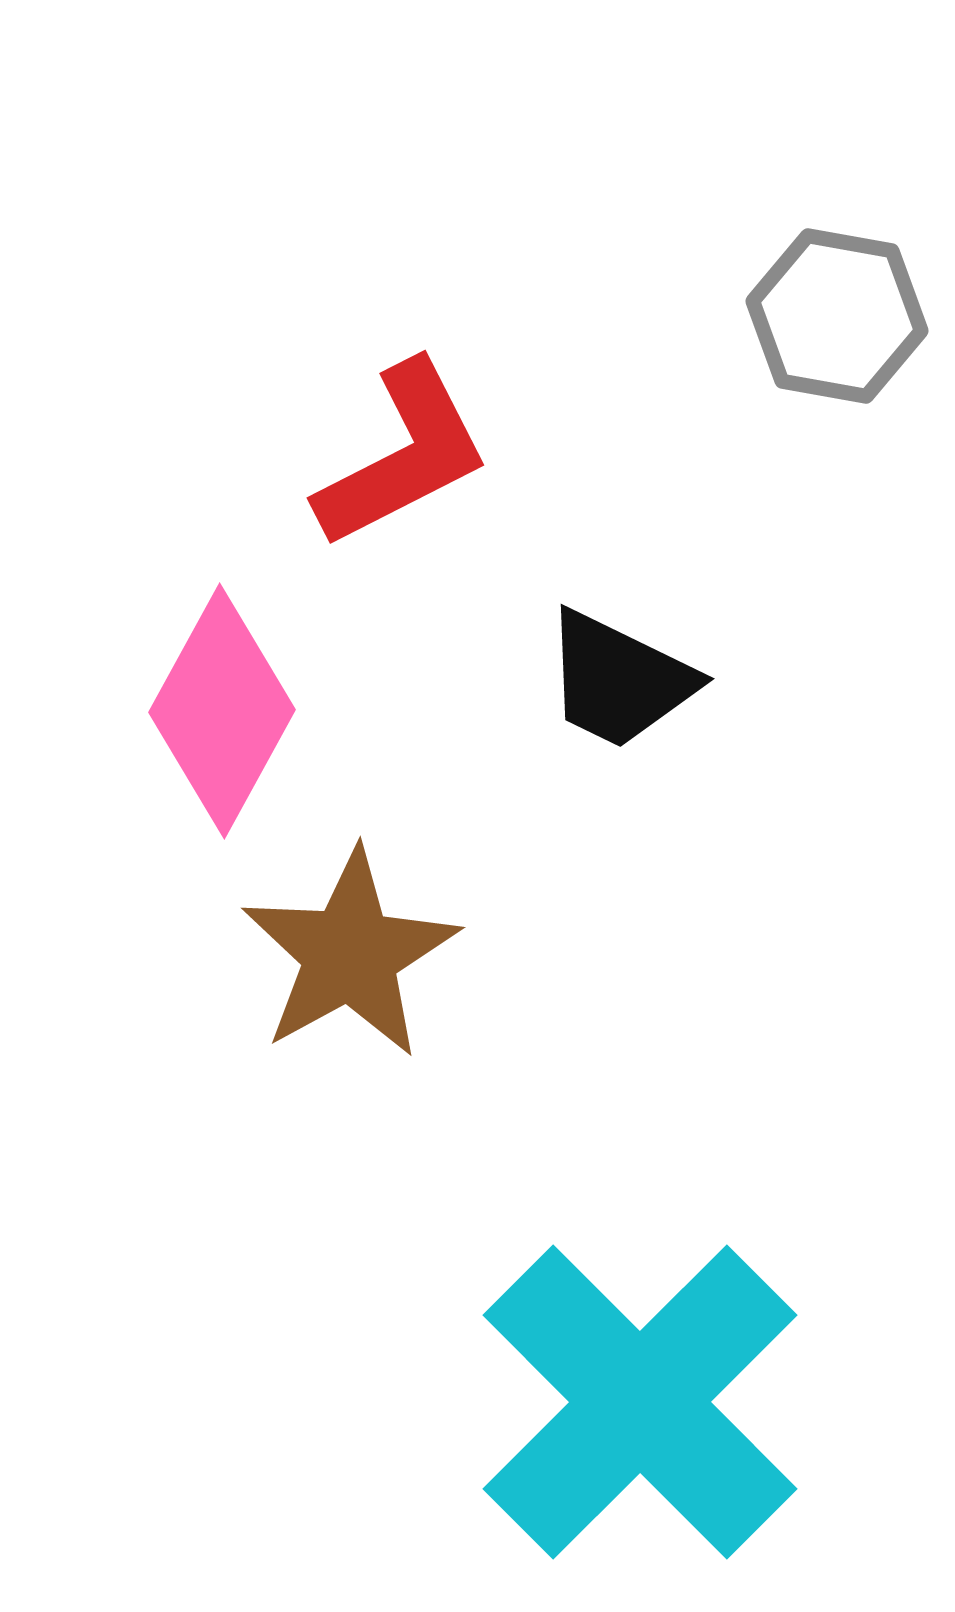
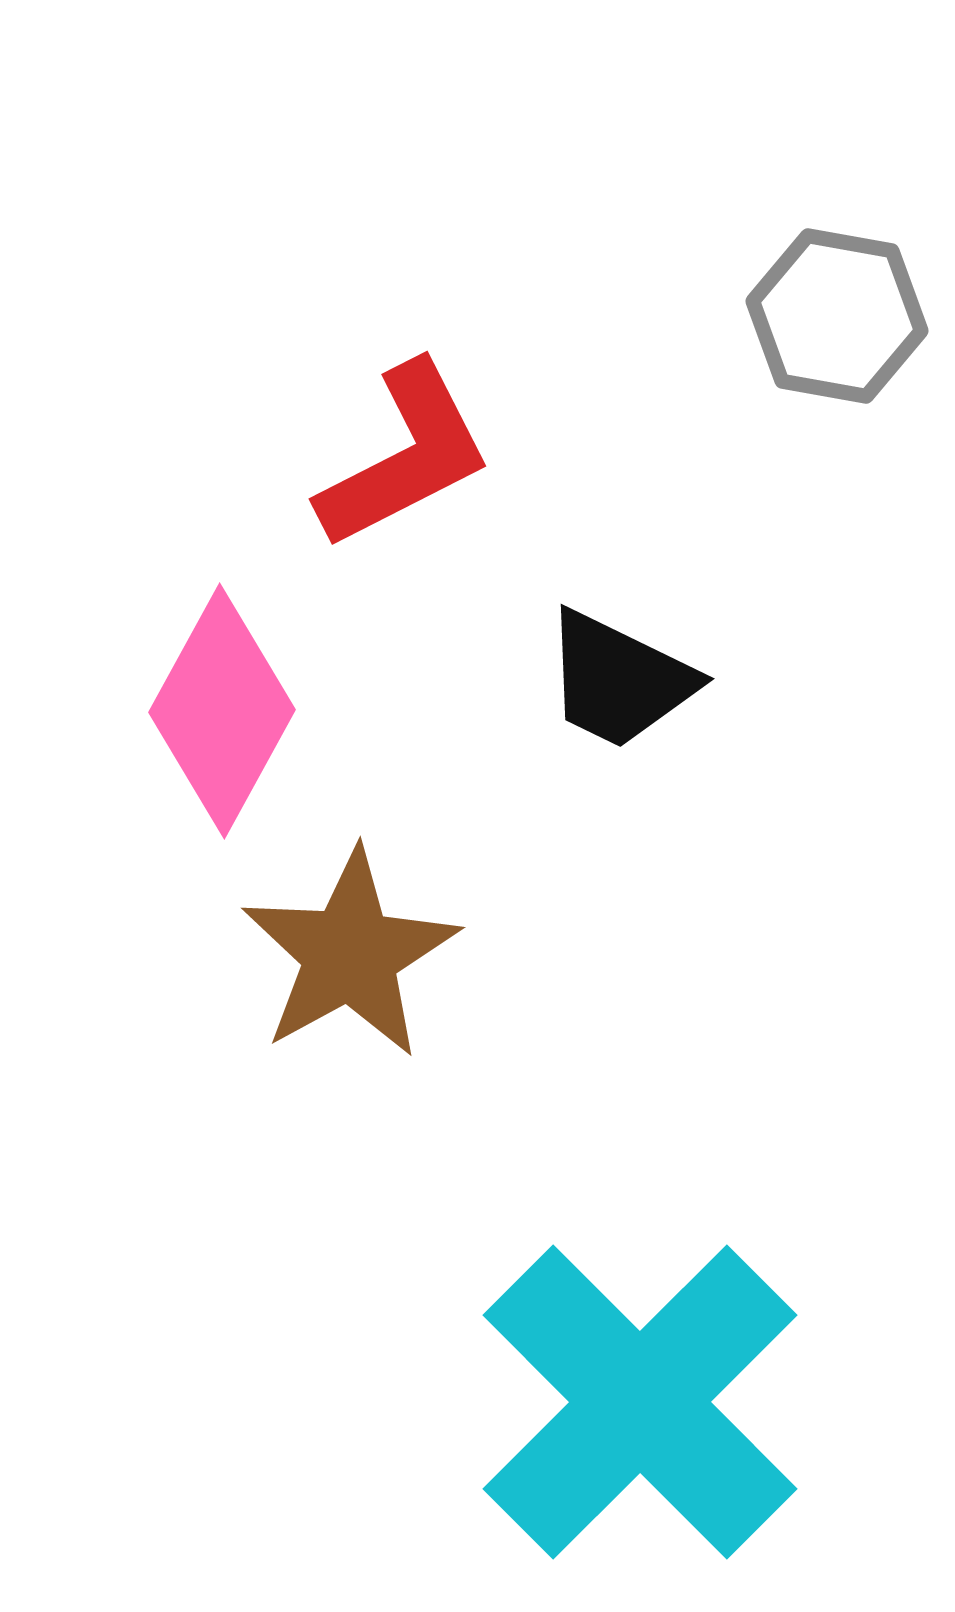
red L-shape: moved 2 px right, 1 px down
